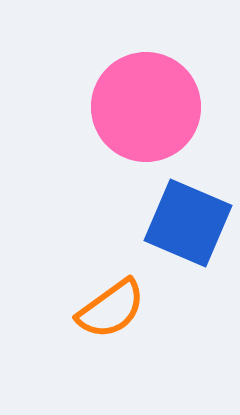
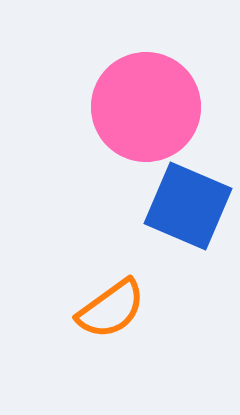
blue square: moved 17 px up
